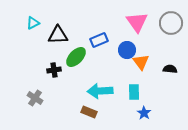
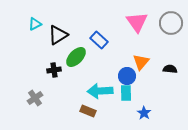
cyan triangle: moved 2 px right, 1 px down
black triangle: rotated 30 degrees counterclockwise
blue rectangle: rotated 66 degrees clockwise
blue circle: moved 26 px down
orange triangle: rotated 18 degrees clockwise
cyan rectangle: moved 8 px left, 1 px down
gray cross: rotated 21 degrees clockwise
brown rectangle: moved 1 px left, 1 px up
